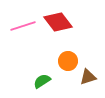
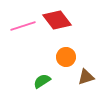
red diamond: moved 1 px left, 2 px up
orange circle: moved 2 px left, 4 px up
brown triangle: moved 2 px left
